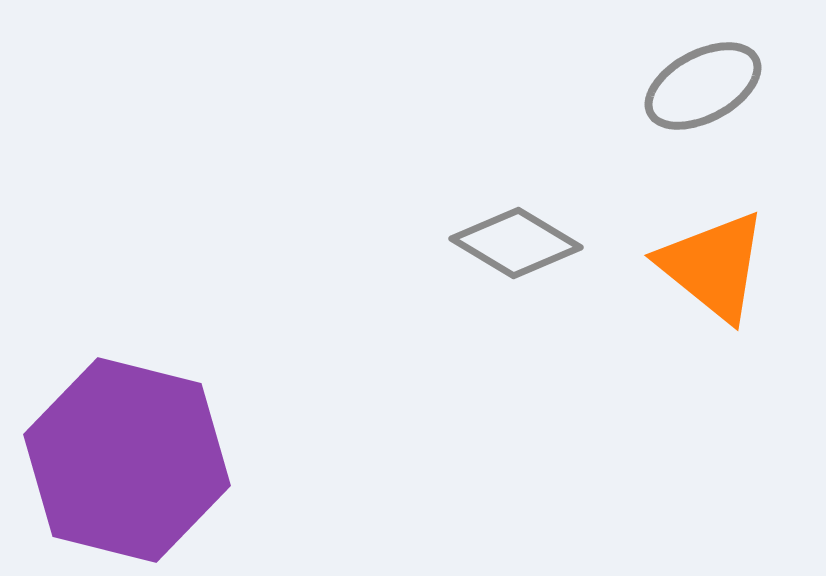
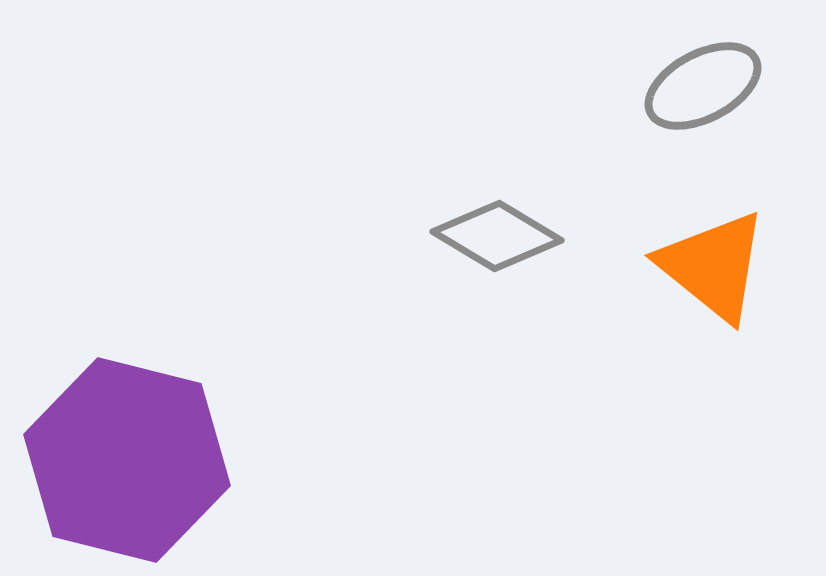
gray diamond: moved 19 px left, 7 px up
